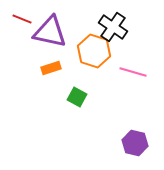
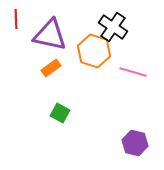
red line: moved 6 px left; rotated 66 degrees clockwise
purple triangle: moved 3 px down
orange rectangle: rotated 18 degrees counterclockwise
green square: moved 17 px left, 16 px down
